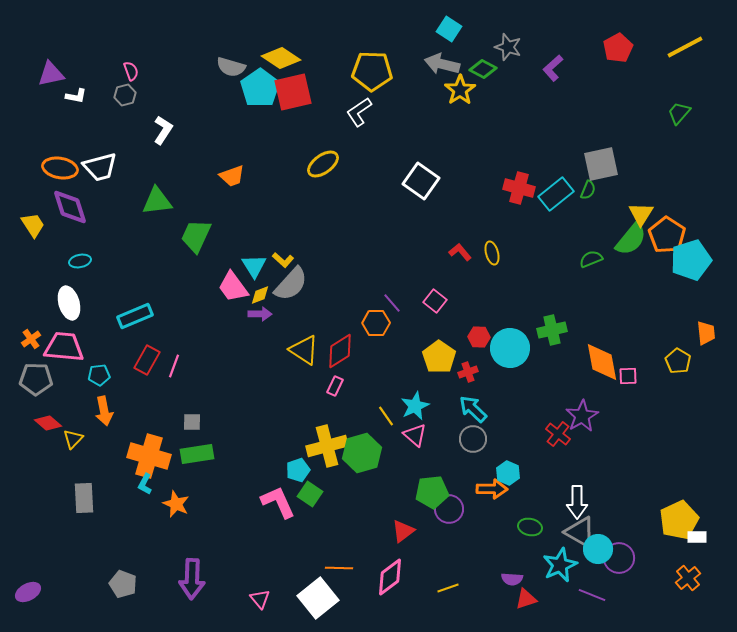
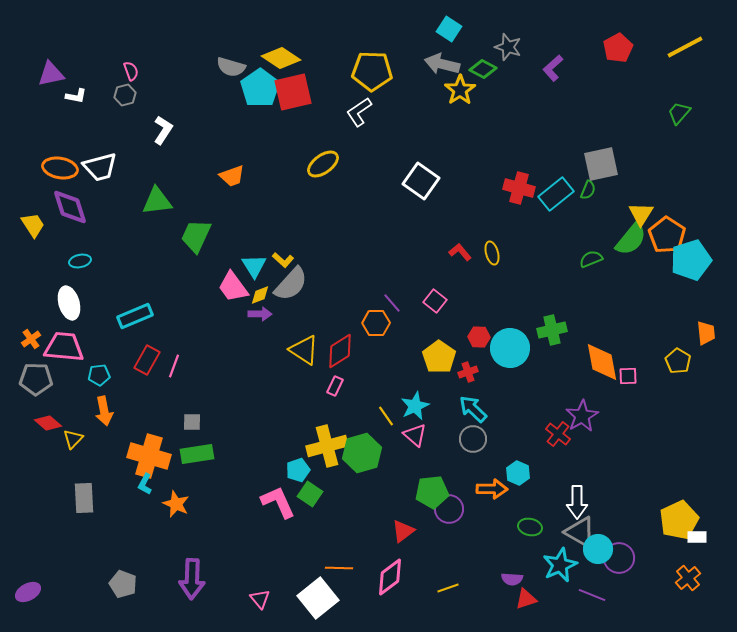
cyan hexagon at (508, 473): moved 10 px right
